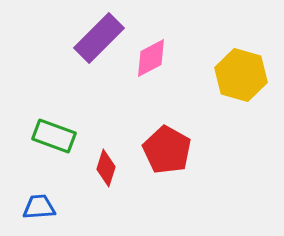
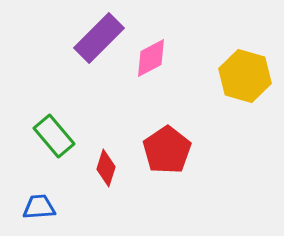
yellow hexagon: moved 4 px right, 1 px down
green rectangle: rotated 30 degrees clockwise
red pentagon: rotated 9 degrees clockwise
